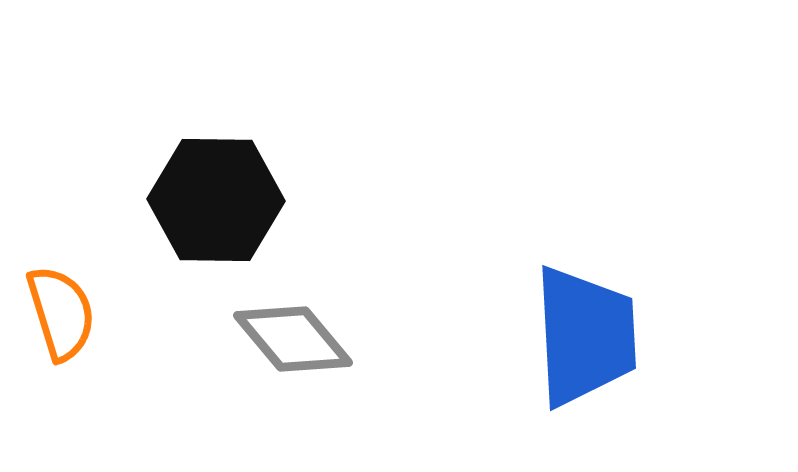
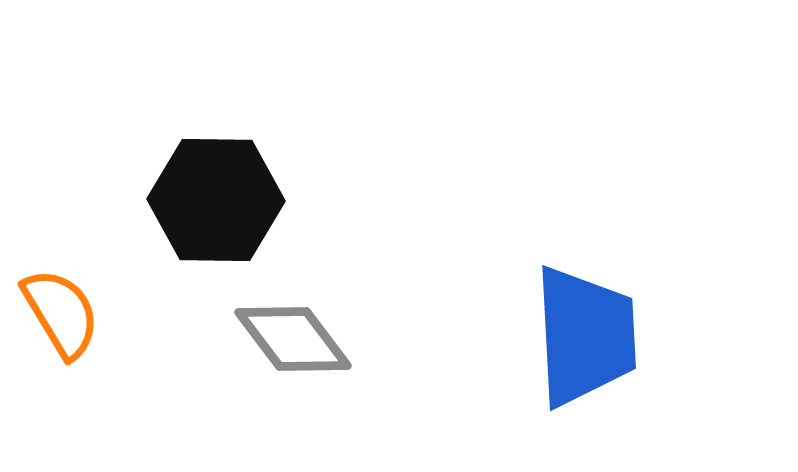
orange semicircle: rotated 14 degrees counterclockwise
gray diamond: rotated 3 degrees clockwise
